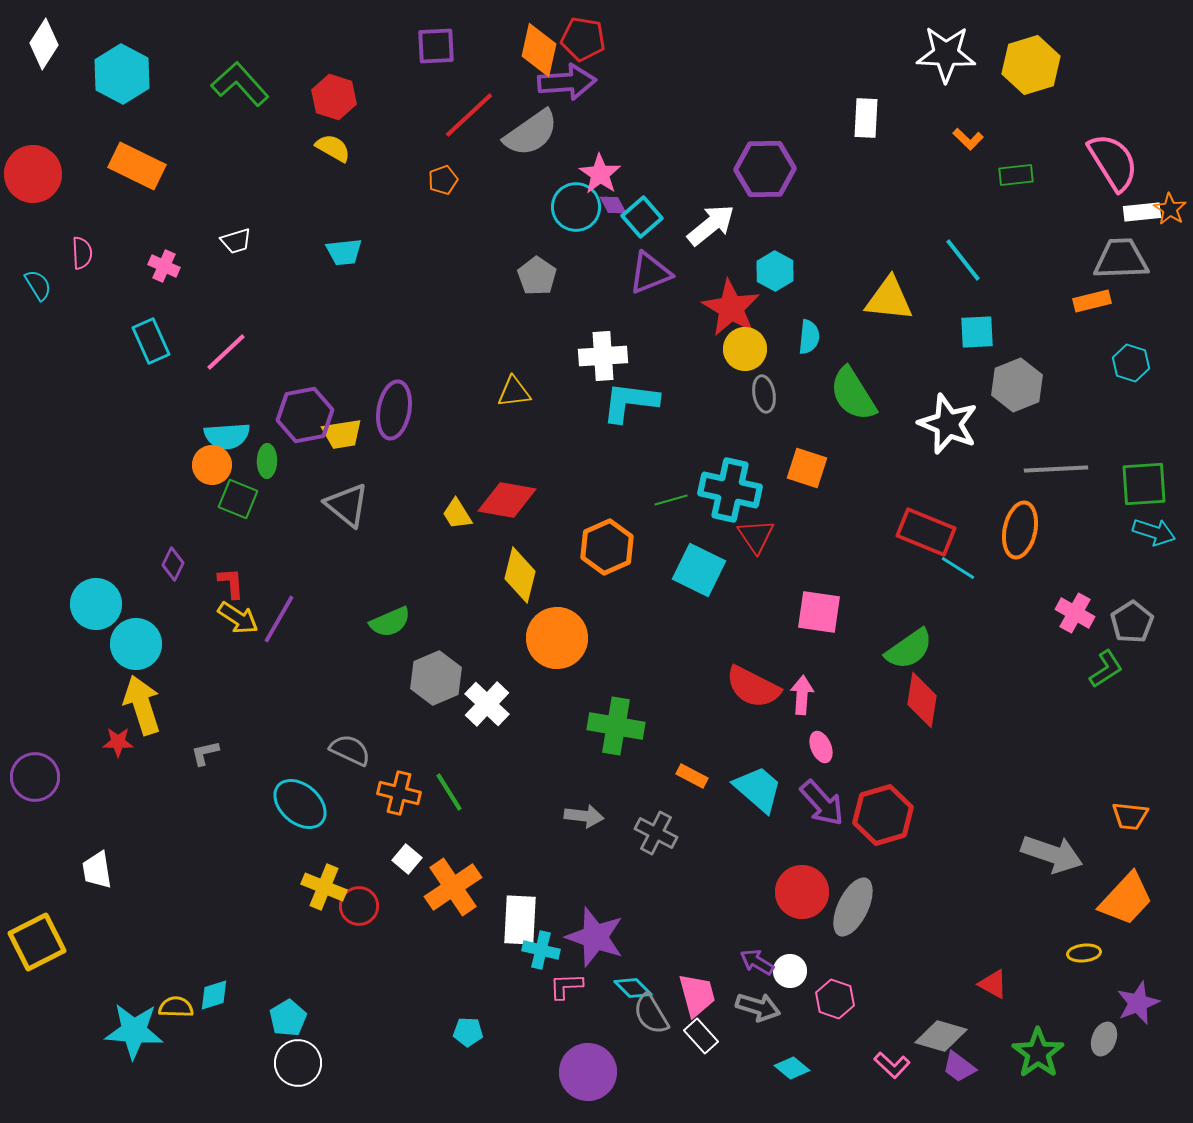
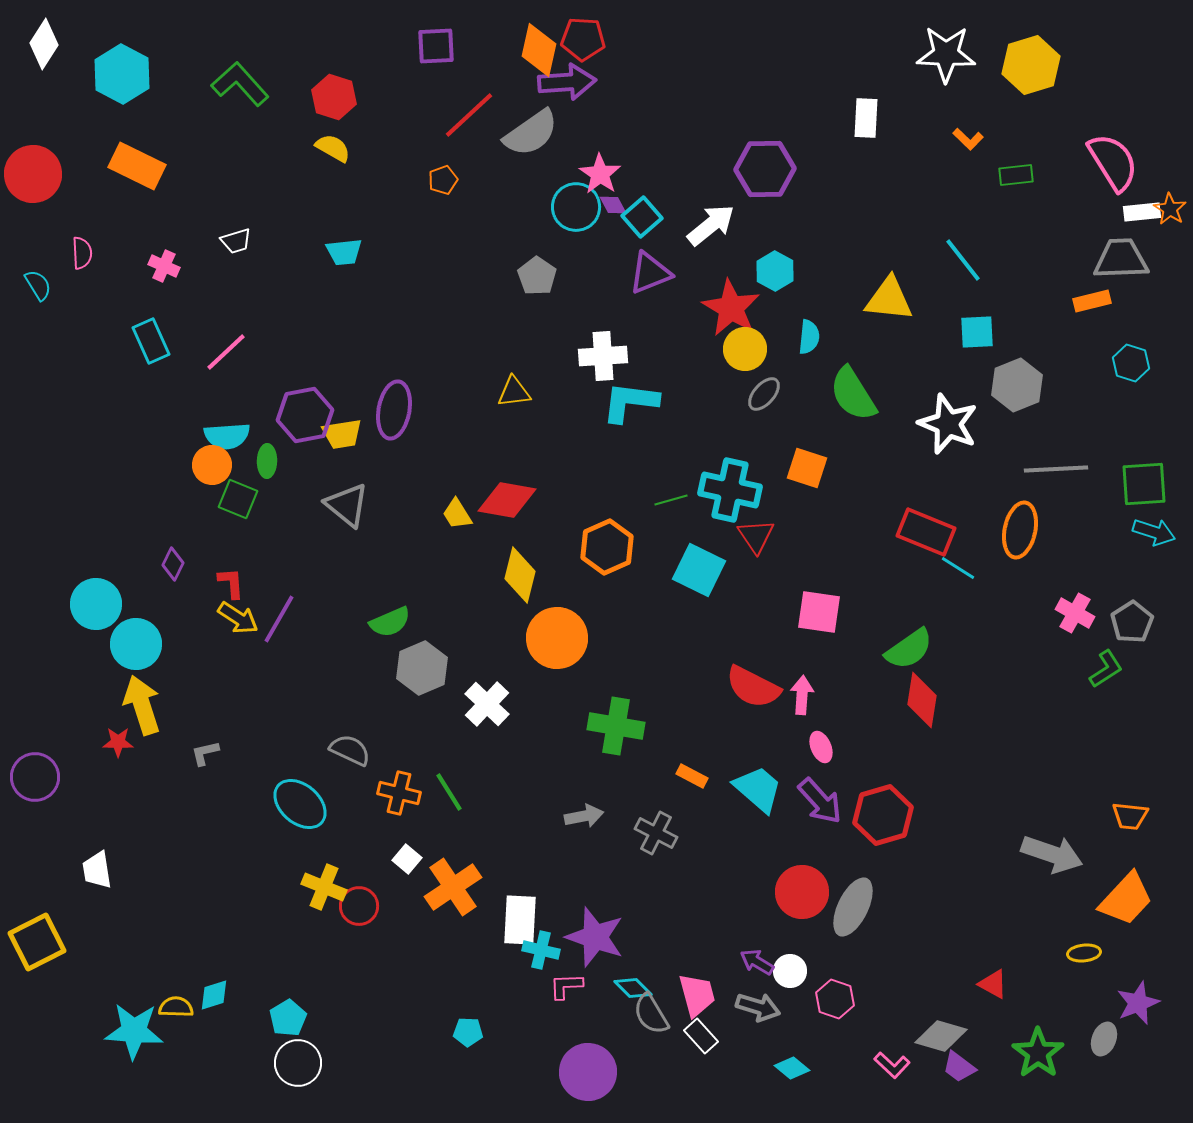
red pentagon at (583, 39): rotated 6 degrees counterclockwise
gray ellipse at (764, 394): rotated 51 degrees clockwise
gray hexagon at (436, 678): moved 14 px left, 10 px up
purple arrow at (822, 803): moved 2 px left, 2 px up
gray arrow at (584, 816): rotated 18 degrees counterclockwise
